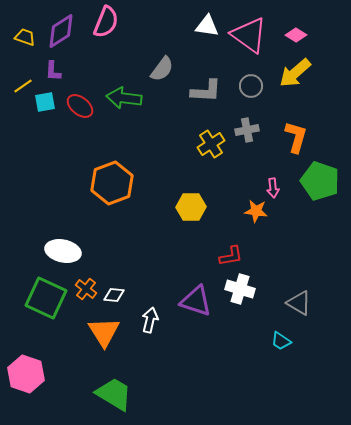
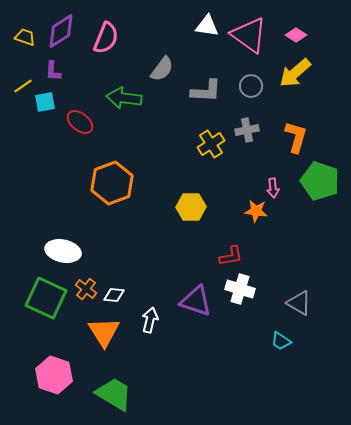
pink semicircle: moved 16 px down
red ellipse: moved 16 px down
pink hexagon: moved 28 px right, 1 px down
